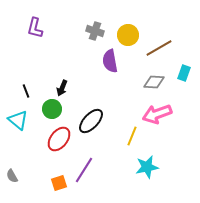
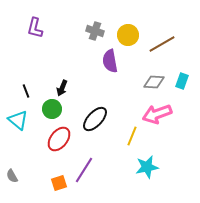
brown line: moved 3 px right, 4 px up
cyan rectangle: moved 2 px left, 8 px down
black ellipse: moved 4 px right, 2 px up
